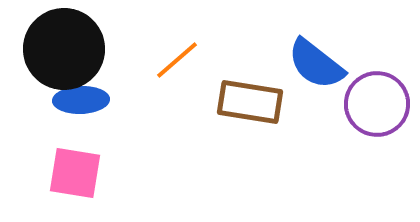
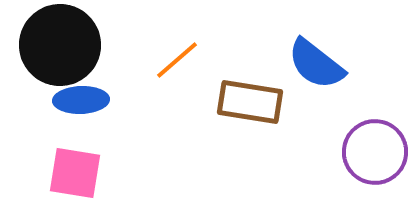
black circle: moved 4 px left, 4 px up
purple circle: moved 2 px left, 48 px down
